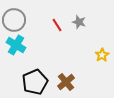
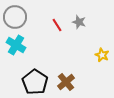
gray circle: moved 1 px right, 3 px up
yellow star: rotated 16 degrees counterclockwise
black pentagon: rotated 15 degrees counterclockwise
